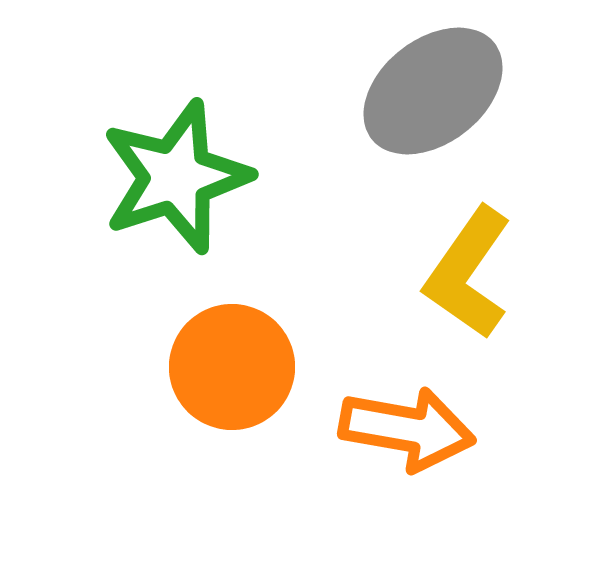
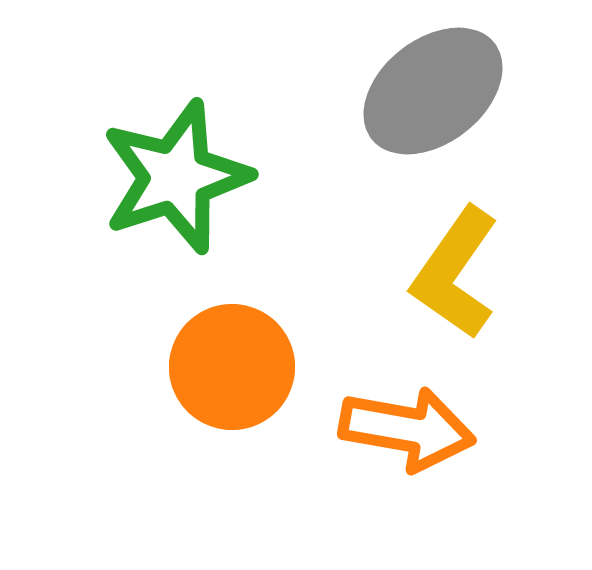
yellow L-shape: moved 13 px left
